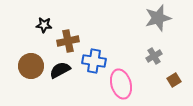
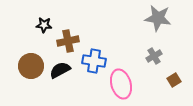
gray star: rotated 24 degrees clockwise
